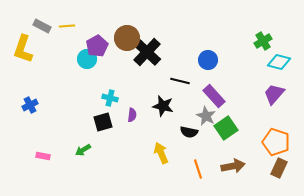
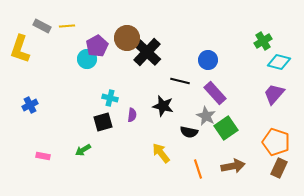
yellow L-shape: moved 3 px left
purple rectangle: moved 1 px right, 3 px up
yellow arrow: rotated 15 degrees counterclockwise
